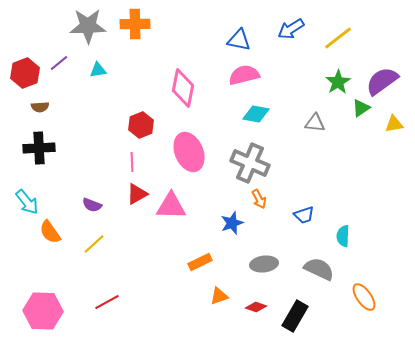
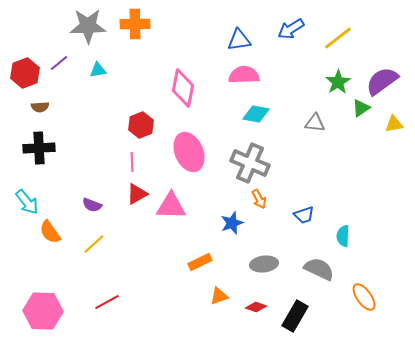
blue triangle at (239, 40): rotated 20 degrees counterclockwise
pink semicircle at (244, 75): rotated 12 degrees clockwise
